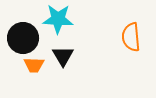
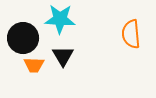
cyan star: moved 2 px right
orange semicircle: moved 3 px up
